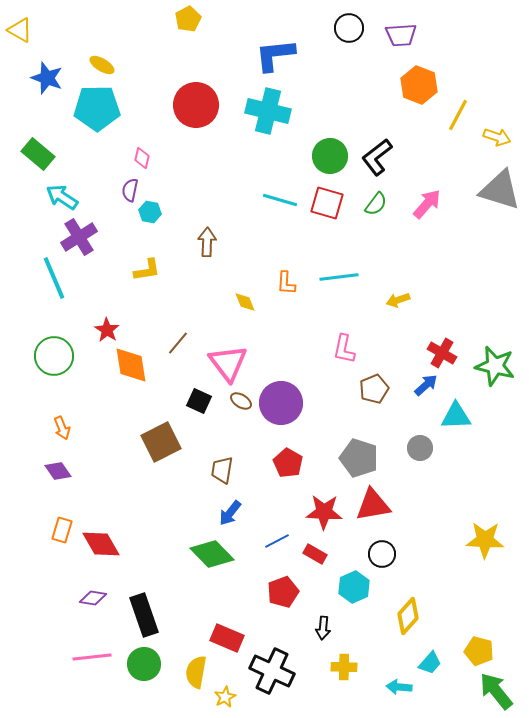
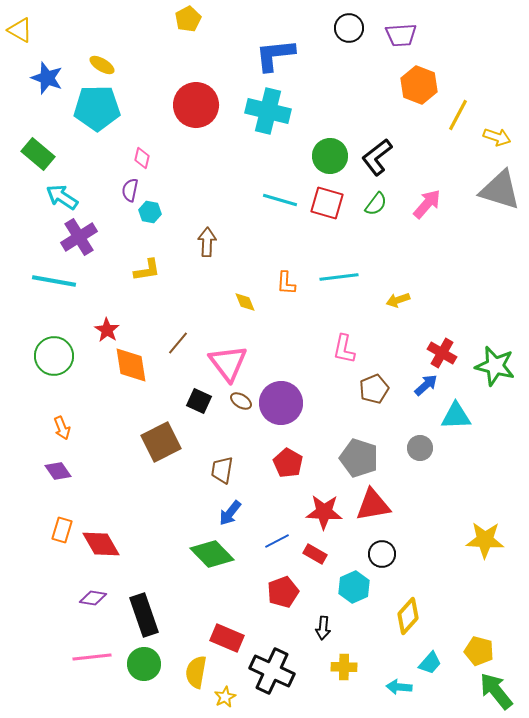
cyan line at (54, 278): moved 3 px down; rotated 57 degrees counterclockwise
